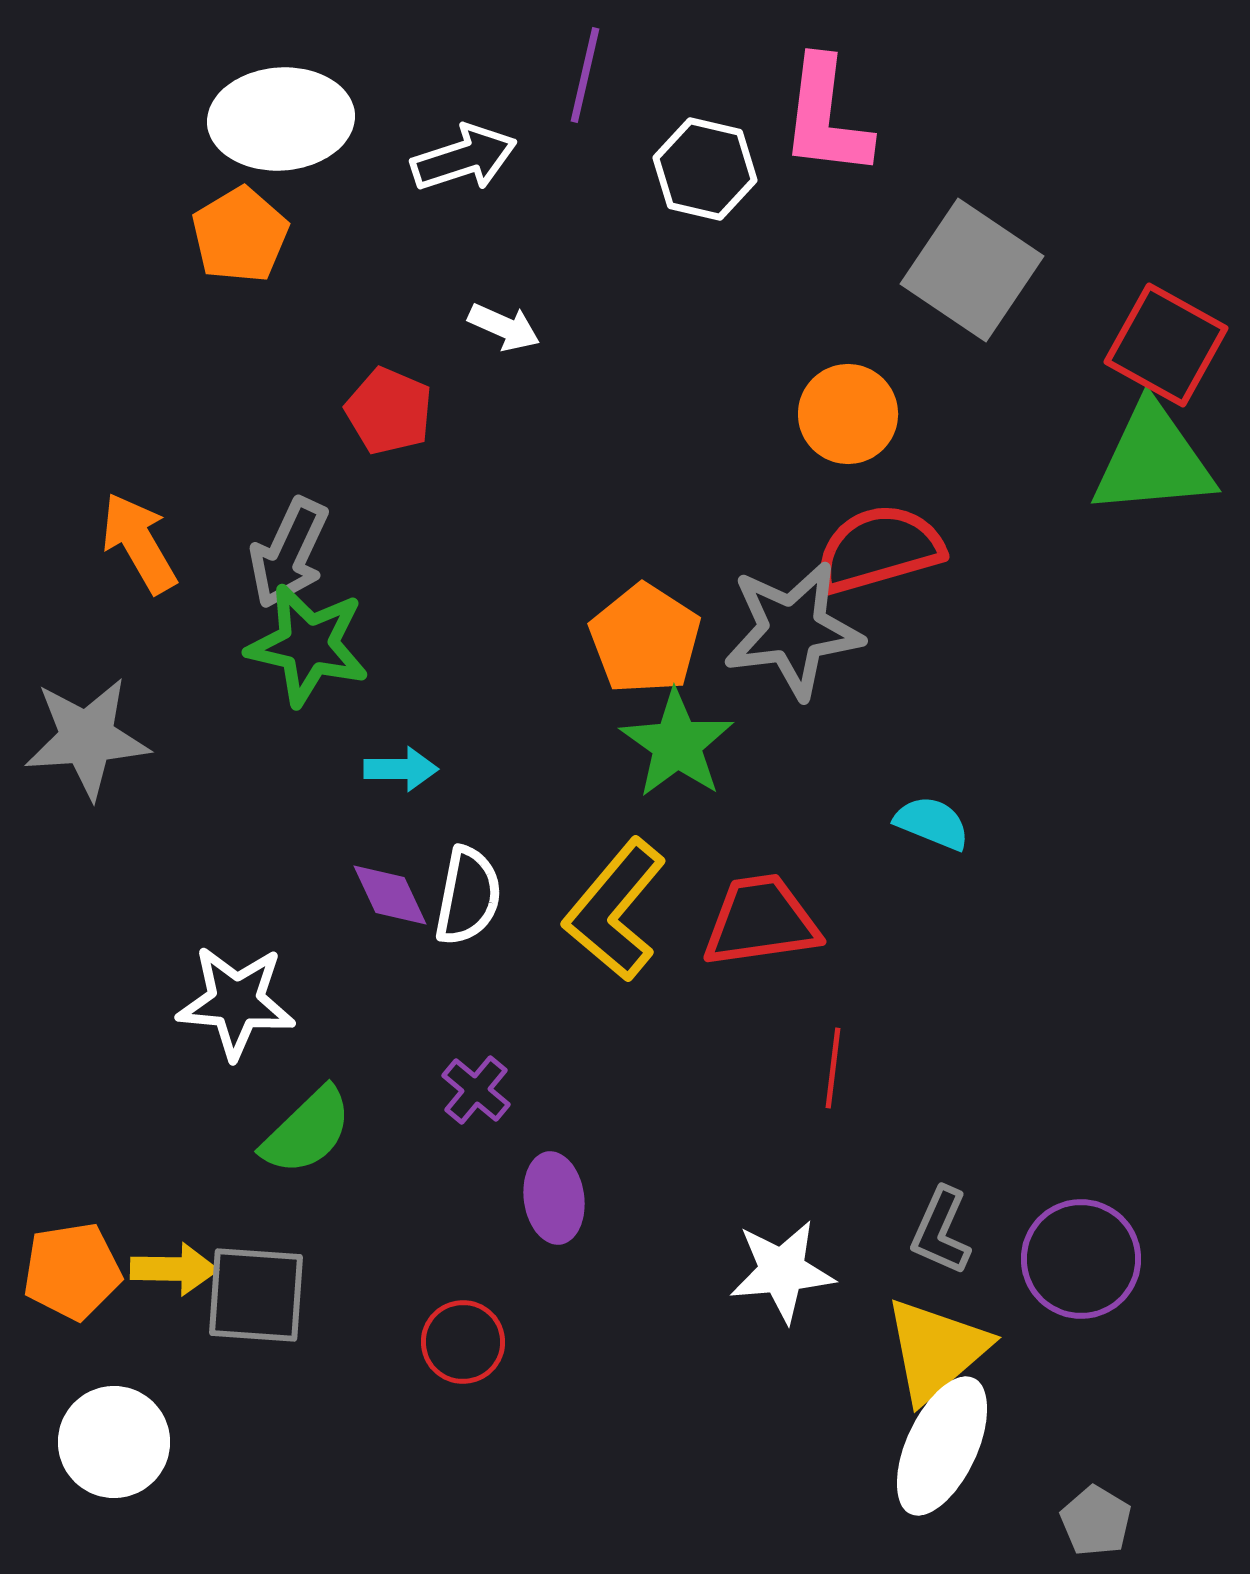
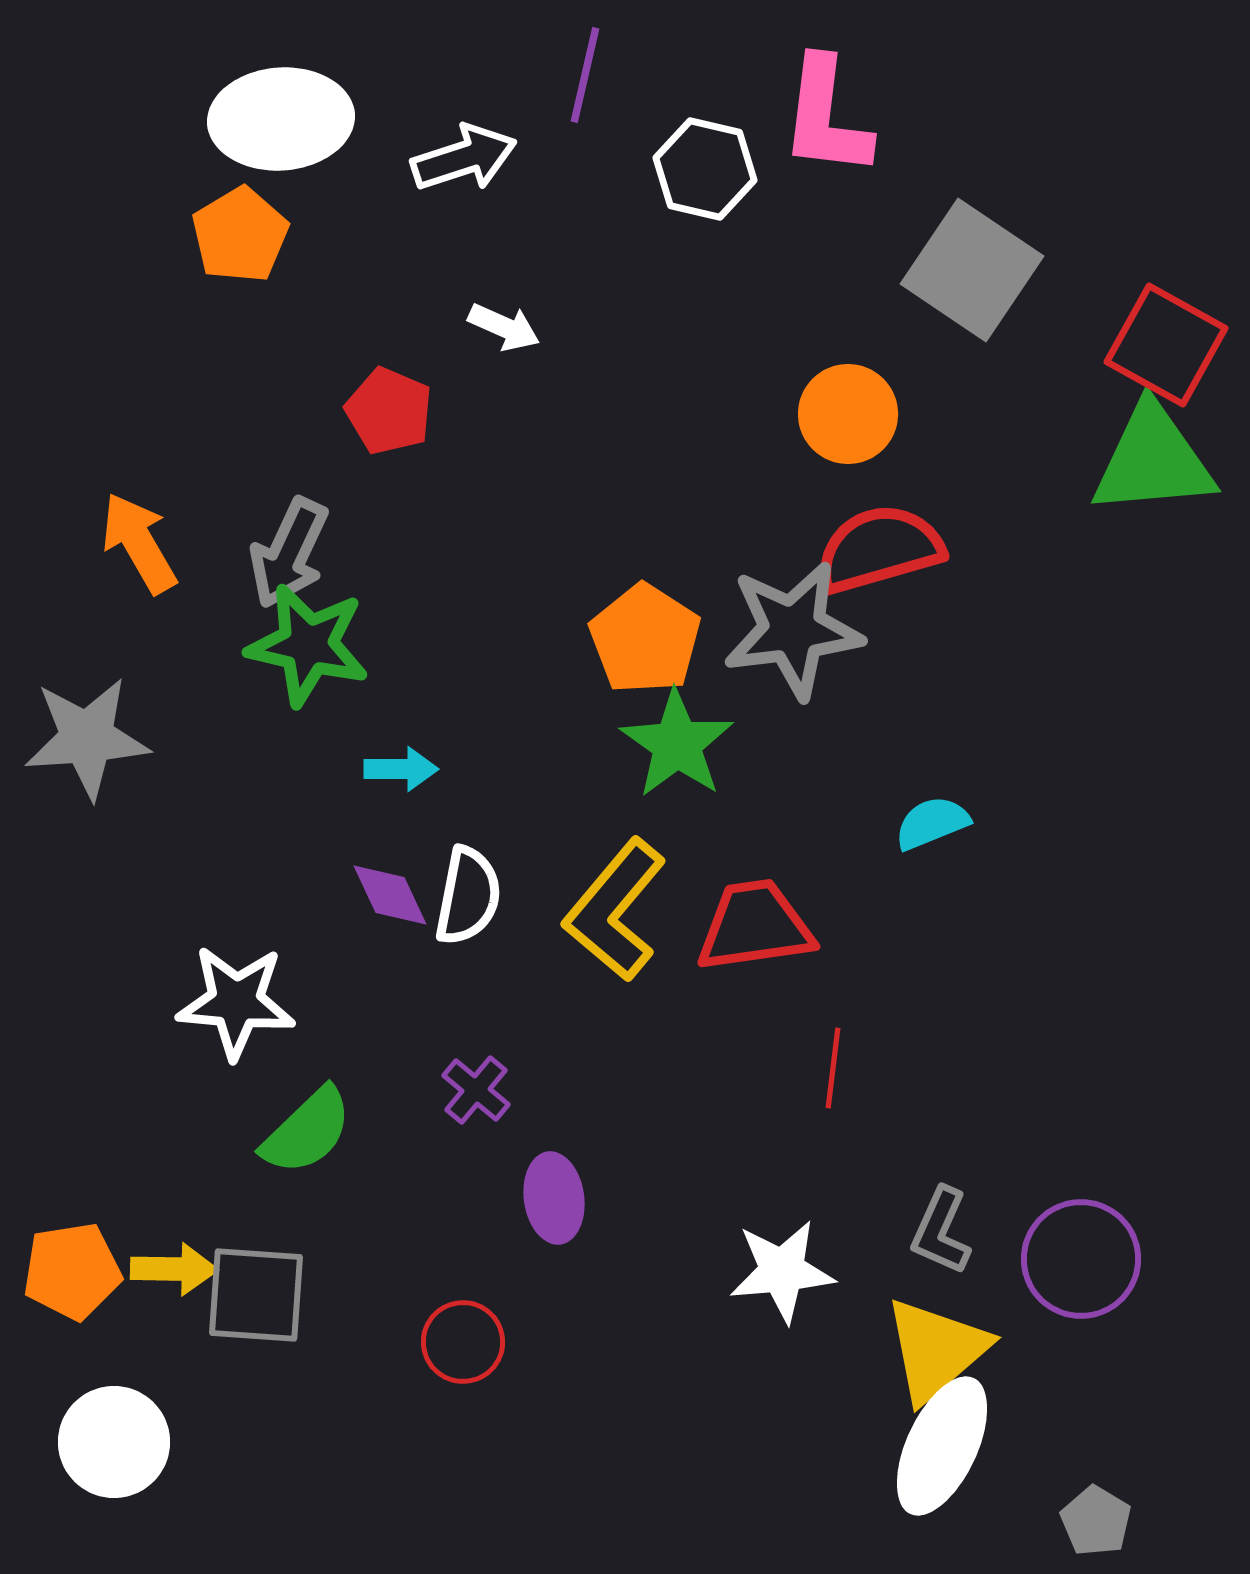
cyan semicircle at (932, 823): rotated 44 degrees counterclockwise
red trapezoid at (761, 921): moved 6 px left, 5 px down
